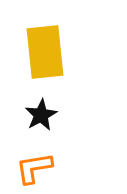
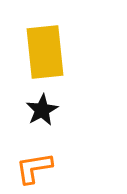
black star: moved 1 px right, 5 px up
